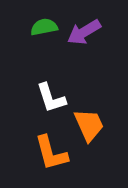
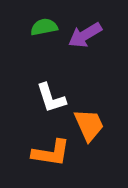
purple arrow: moved 1 px right, 3 px down
orange L-shape: rotated 66 degrees counterclockwise
